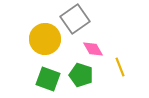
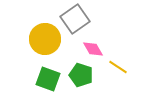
yellow line: moved 2 px left; rotated 36 degrees counterclockwise
